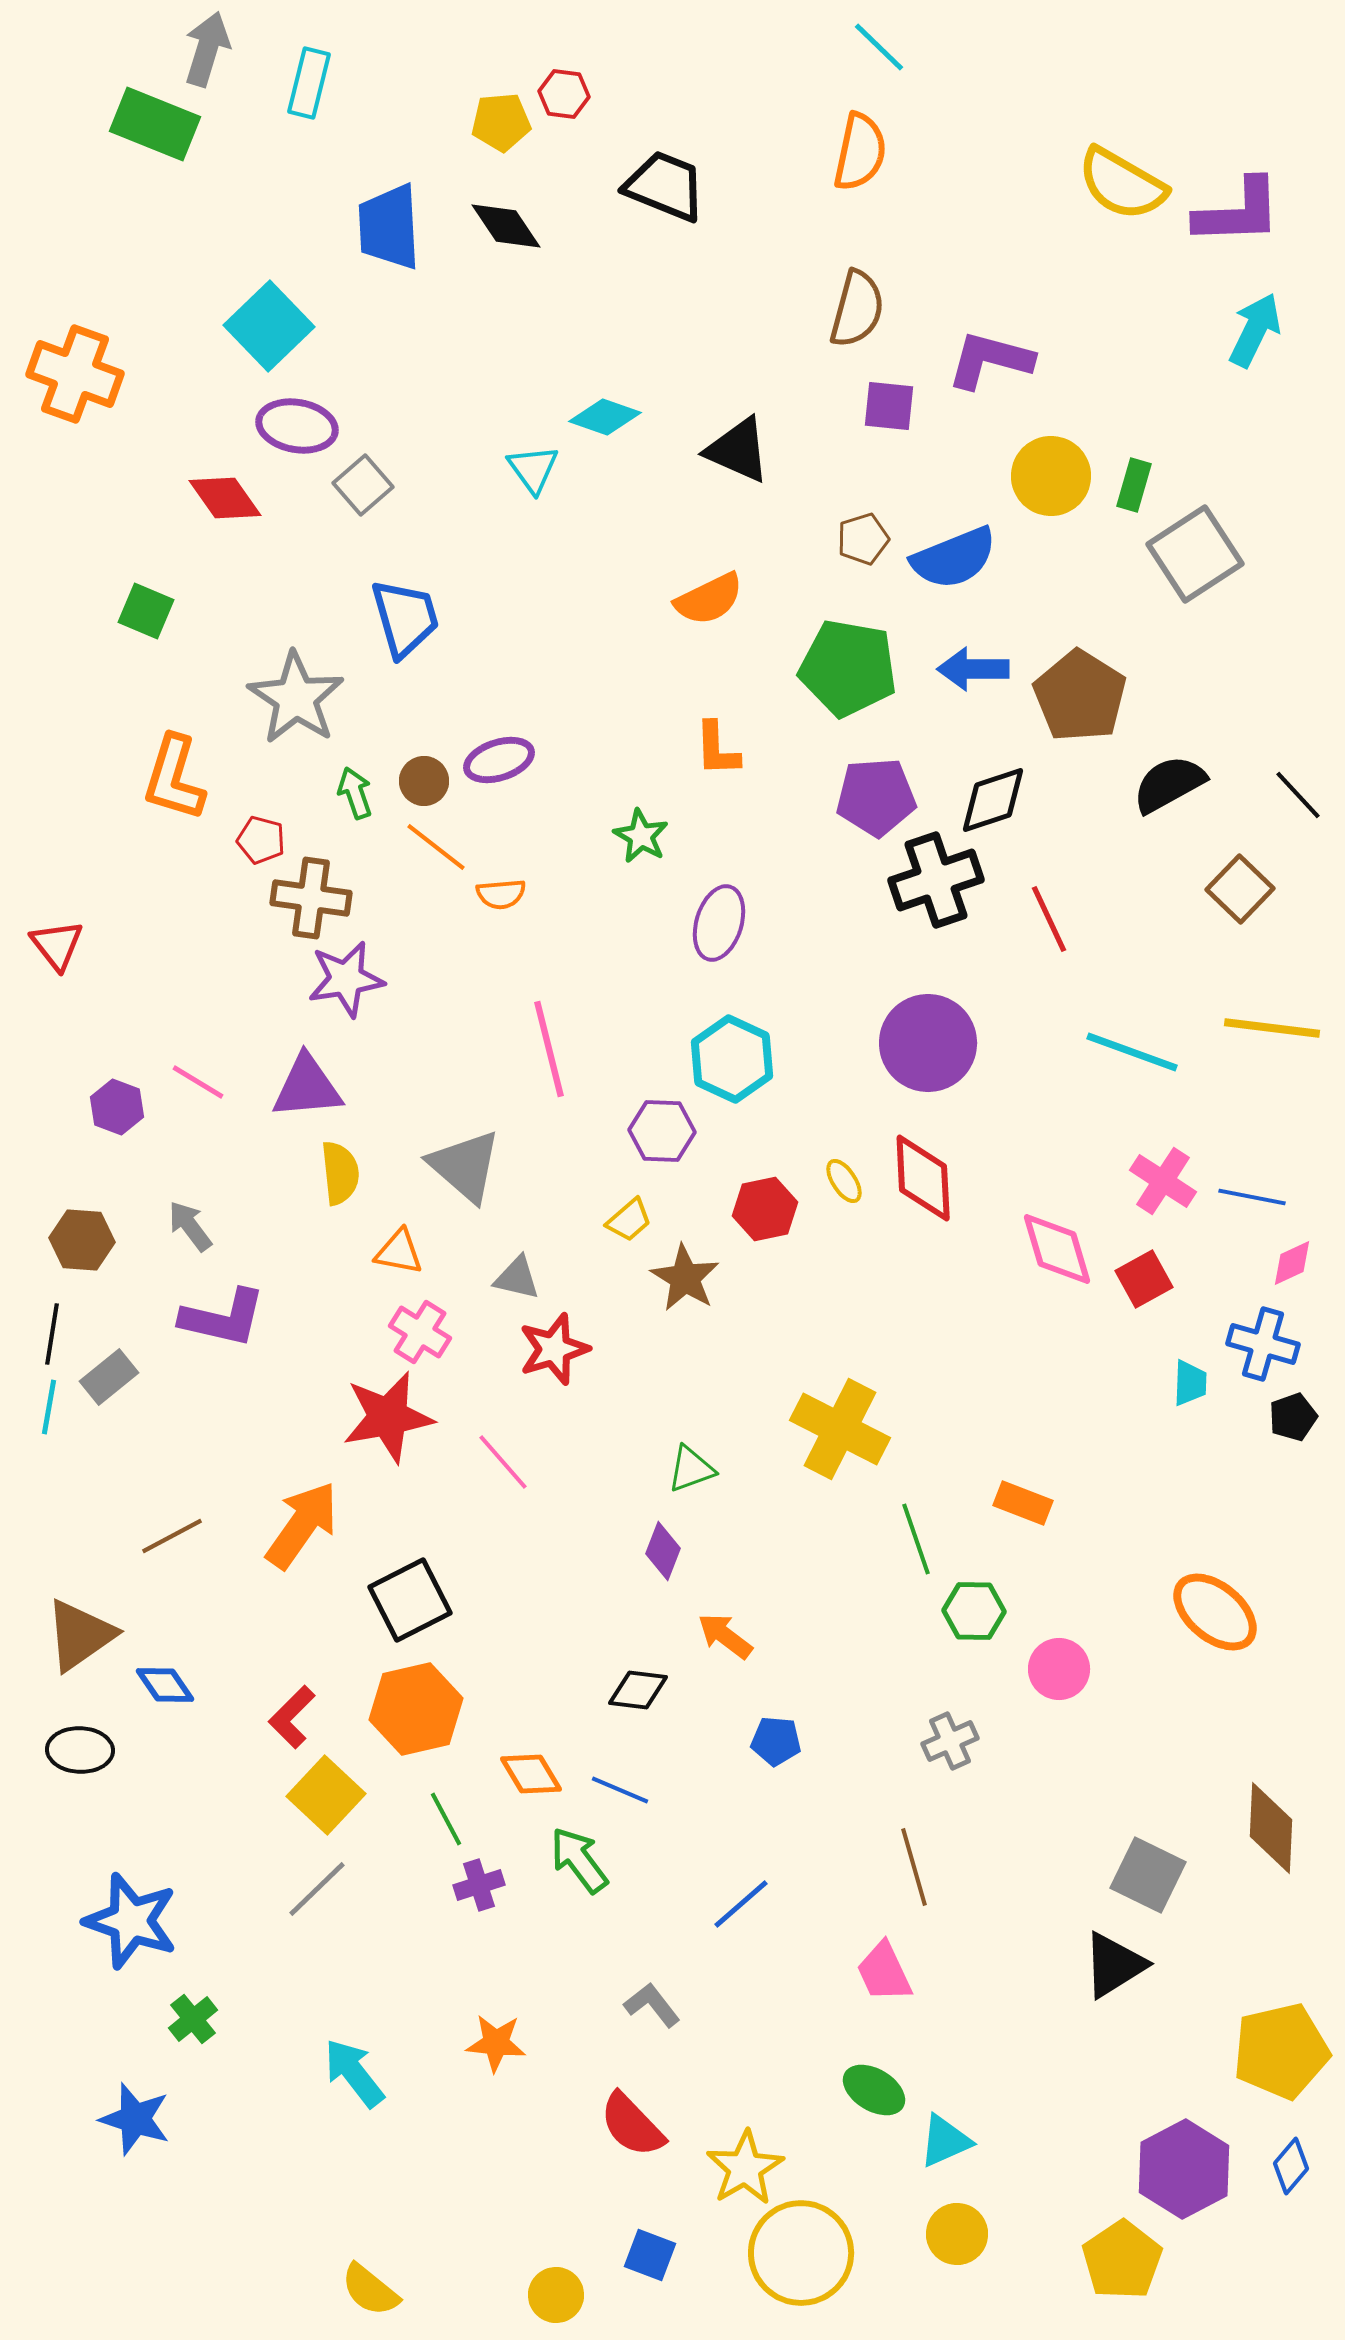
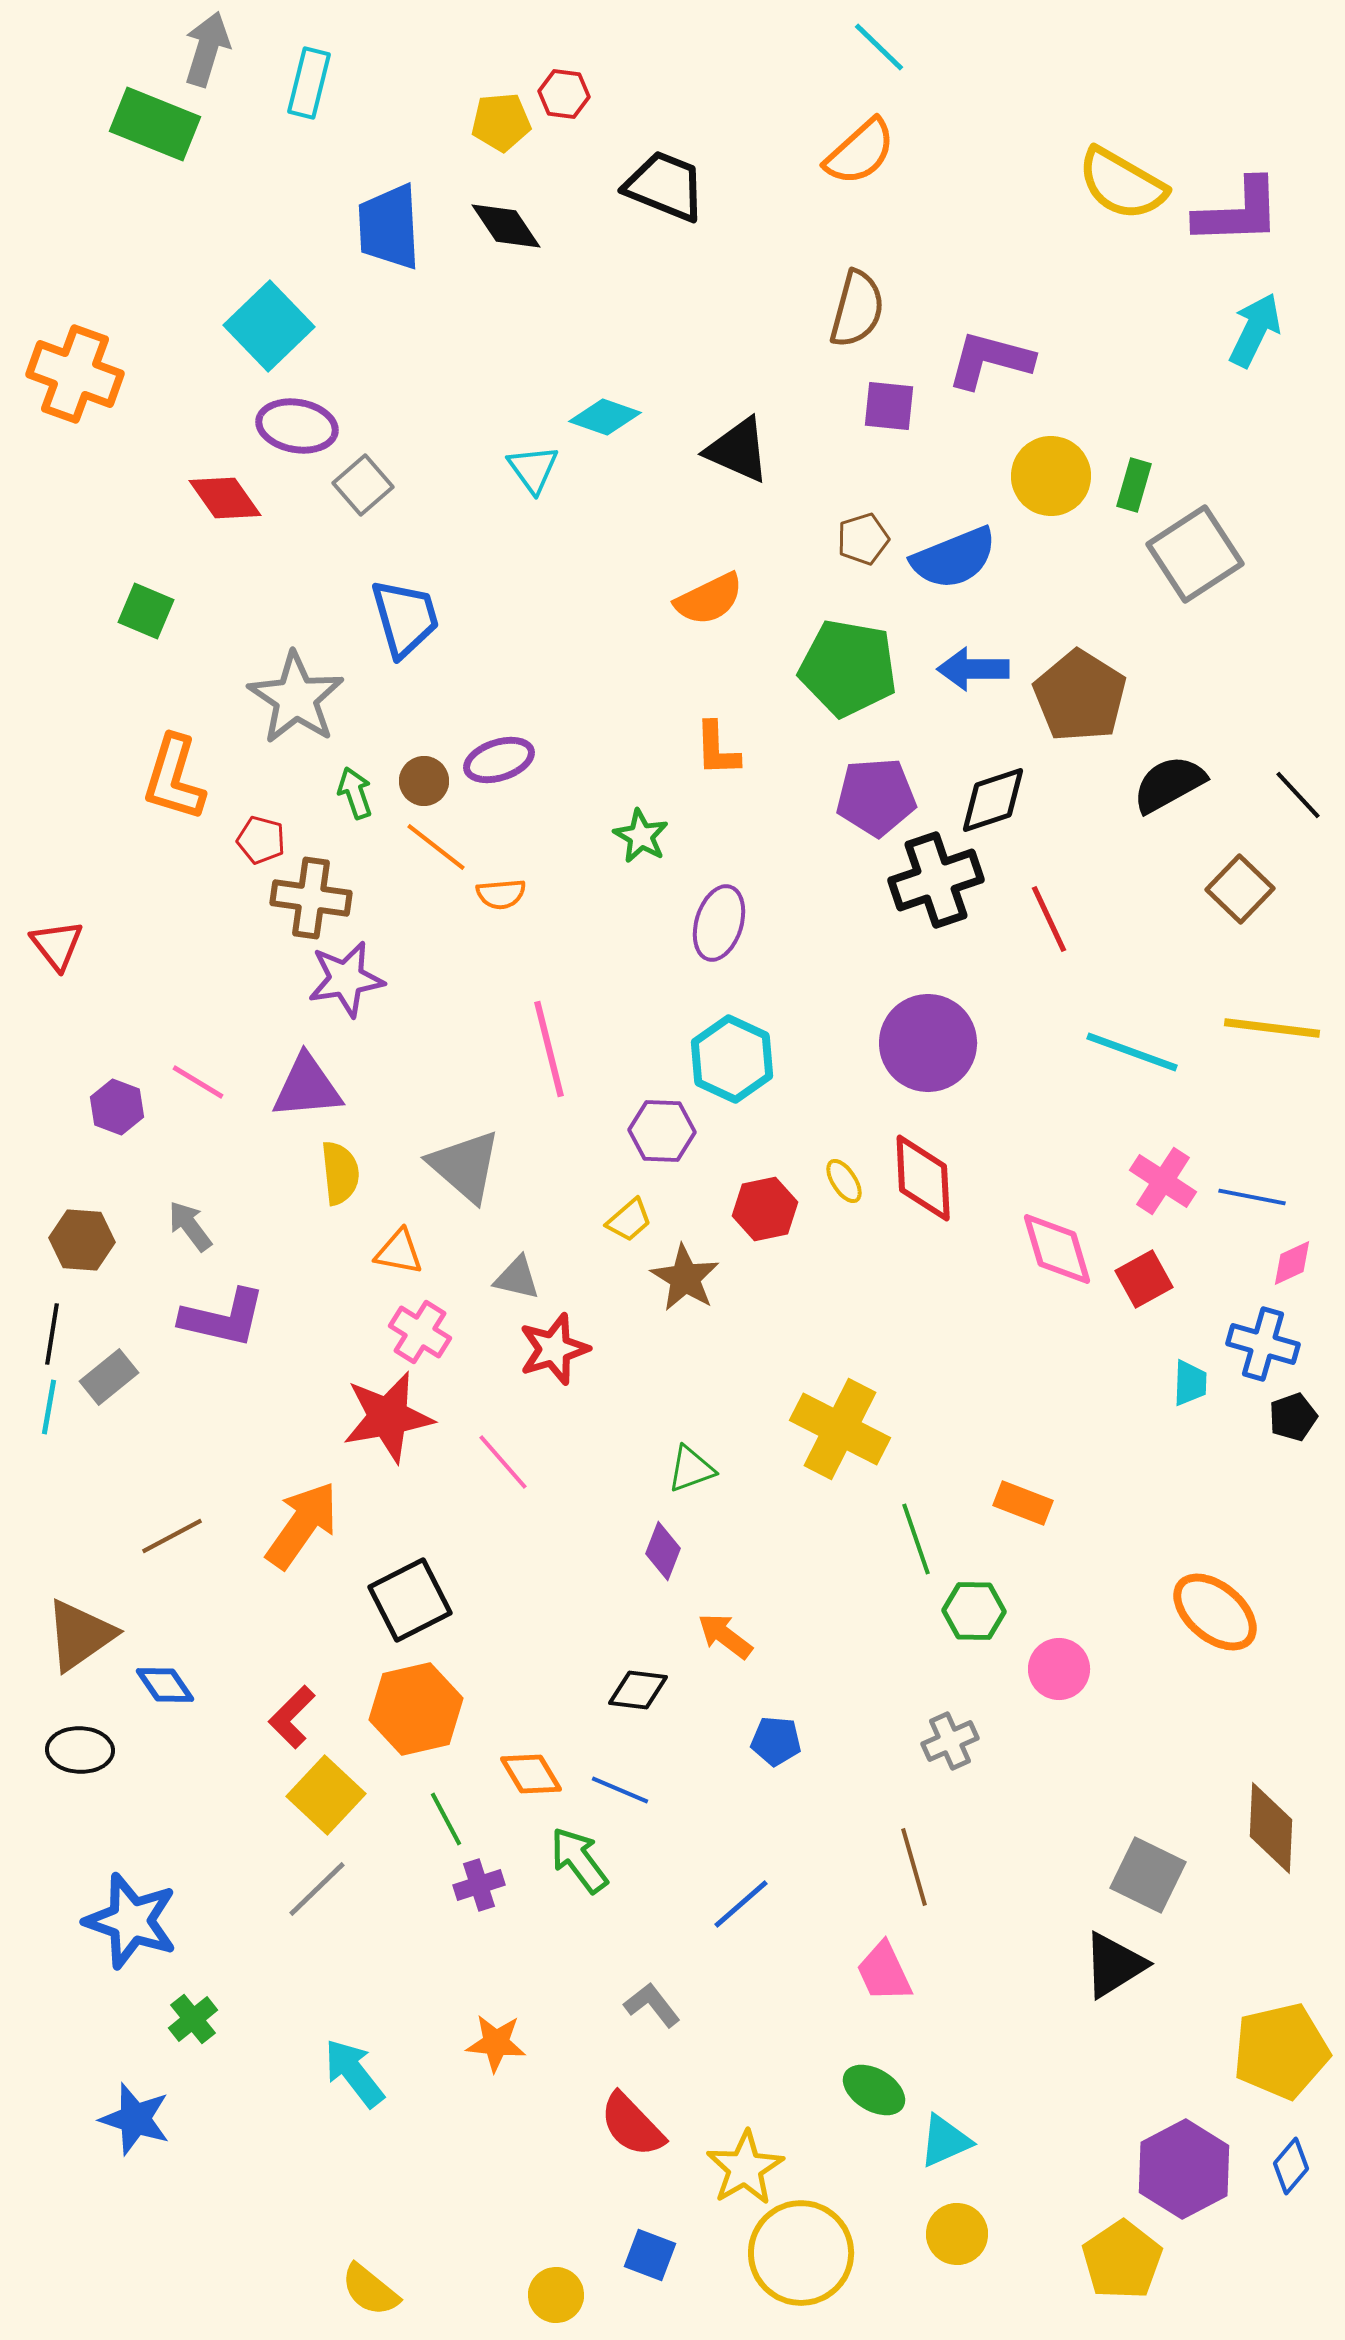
orange semicircle at (860, 152): rotated 36 degrees clockwise
